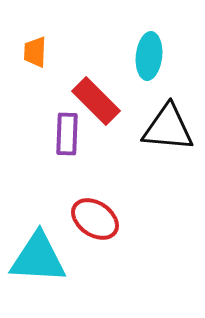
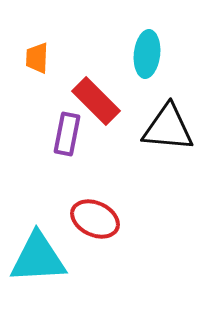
orange trapezoid: moved 2 px right, 6 px down
cyan ellipse: moved 2 px left, 2 px up
purple rectangle: rotated 9 degrees clockwise
red ellipse: rotated 9 degrees counterclockwise
cyan triangle: rotated 6 degrees counterclockwise
